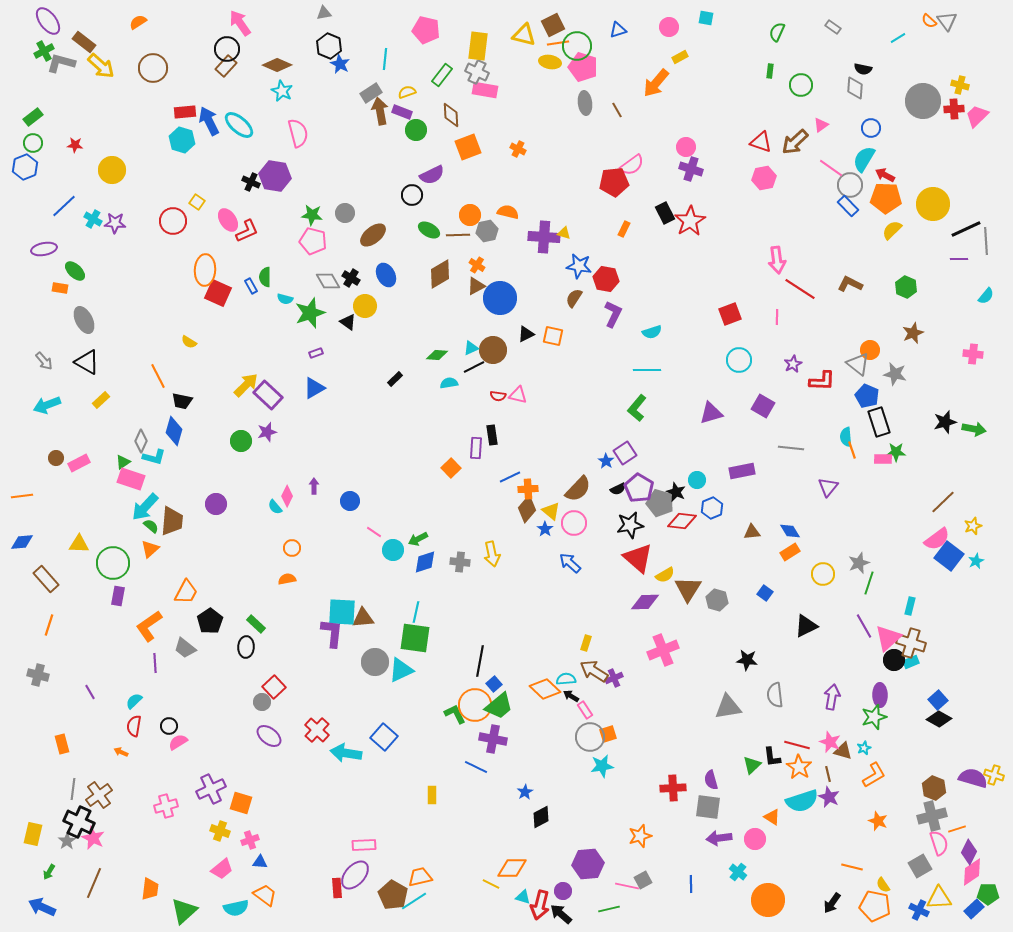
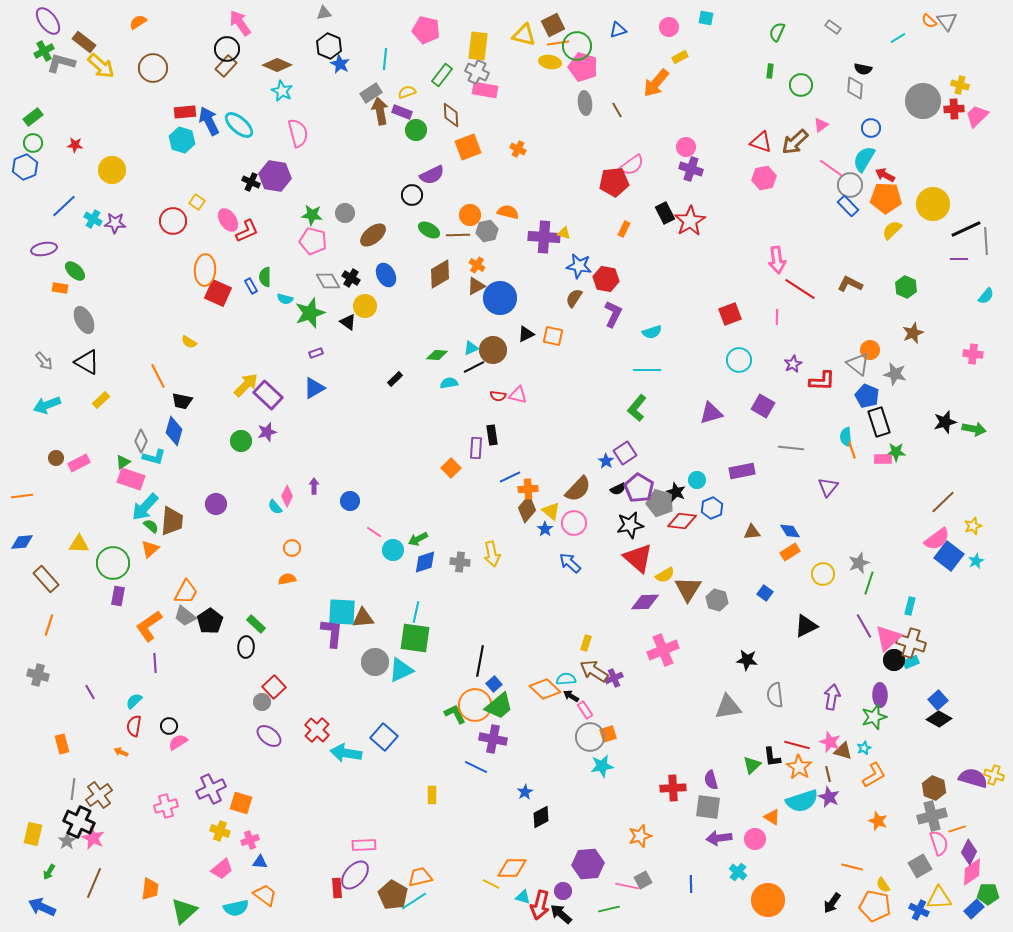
gray trapezoid at (185, 648): moved 32 px up
